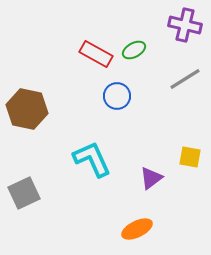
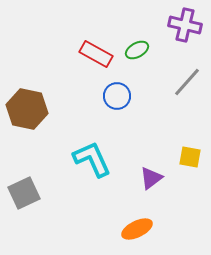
green ellipse: moved 3 px right
gray line: moved 2 px right, 3 px down; rotated 16 degrees counterclockwise
